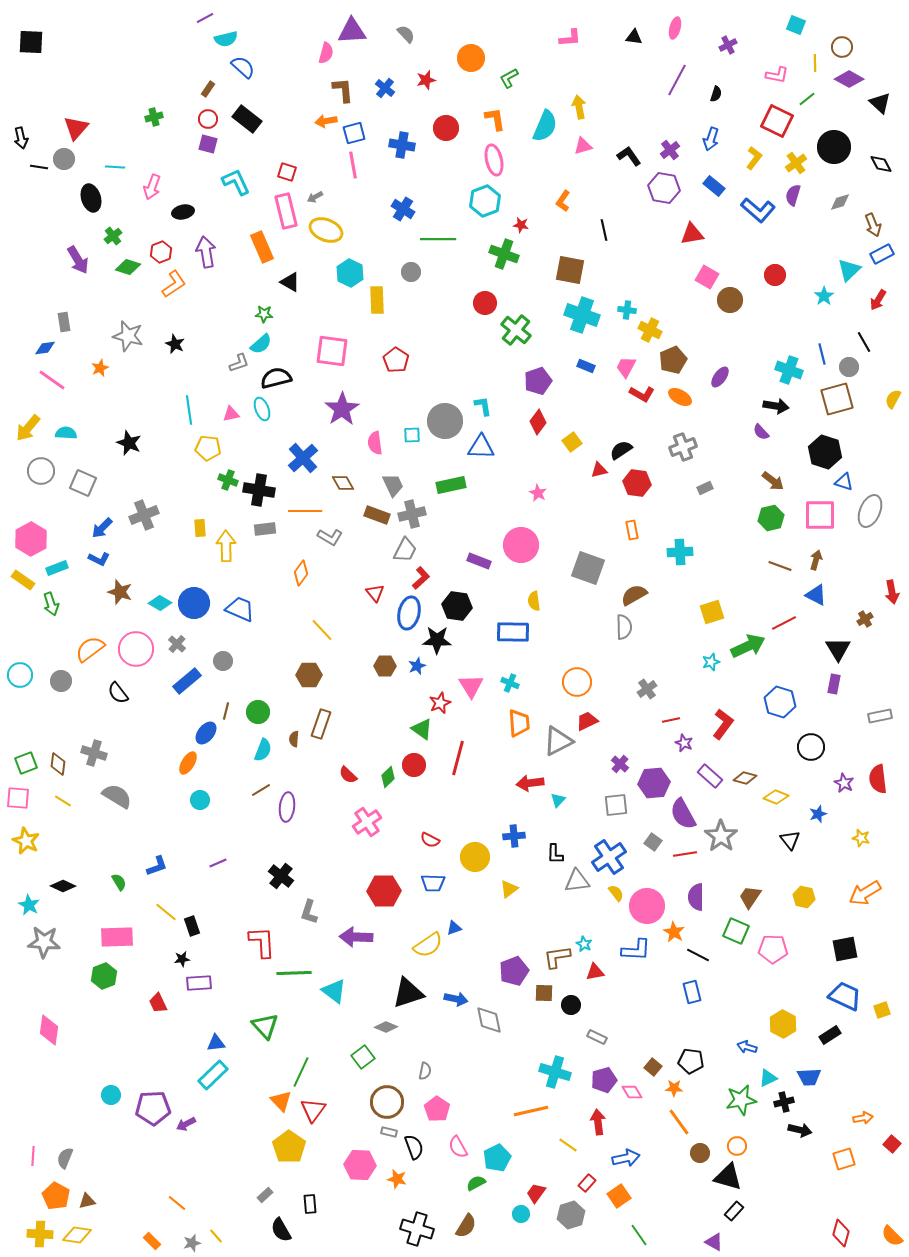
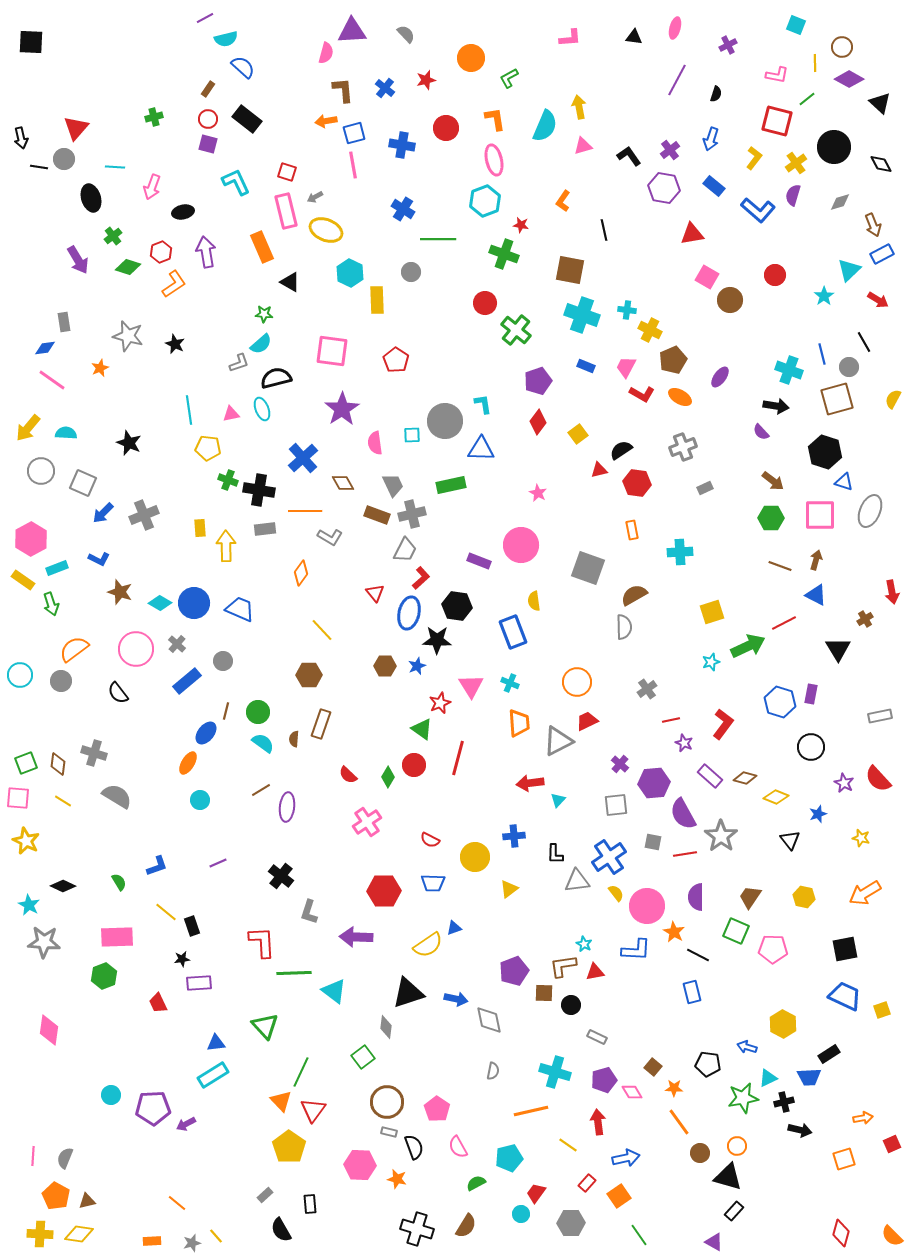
red square at (777, 121): rotated 12 degrees counterclockwise
red arrow at (878, 300): rotated 90 degrees counterclockwise
cyan L-shape at (483, 406): moved 2 px up
yellow square at (572, 442): moved 6 px right, 8 px up
blue triangle at (481, 447): moved 2 px down
green hexagon at (771, 518): rotated 15 degrees clockwise
blue arrow at (102, 528): moved 1 px right, 15 px up
blue rectangle at (513, 632): rotated 68 degrees clockwise
orange semicircle at (90, 649): moved 16 px left
purple rectangle at (834, 684): moved 23 px left, 10 px down
cyan semicircle at (263, 750): moved 7 px up; rotated 75 degrees counterclockwise
green diamond at (388, 777): rotated 15 degrees counterclockwise
red semicircle at (878, 779): rotated 36 degrees counterclockwise
gray square at (653, 842): rotated 24 degrees counterclockwise
brown L-shape at (557, 957): moved 6 px right, 9 px down
gray diamond at (386, 1027): rotated 75 degrees clockwise
black rectangle at (830, 1035): moved 1 px left, 19 px down
black pentagon at (691, 1061): moved 17 px right, 3 px down
gray semicircle at (425, 1071): moved 68 px right
cyan rectangle at (213, 1075): rotated 12 degrees clockwise
green star at (741, 1100): moved 2 px right, 2 px up
red square at (892, 1144): rotated 24 degrees clockwise
cyan pentagon at (497, 1158): moved 12 px right; rotated 12 degrees clockwise
gray hexagon at (571, 1215): moved 8 px down; rotated 16 degrees clockwise
yellow diamond at (77, 1235): moved 2 px right, 1 px up
orange rectangle at (152, 1241): rotated 48 degrees counterclockwise
